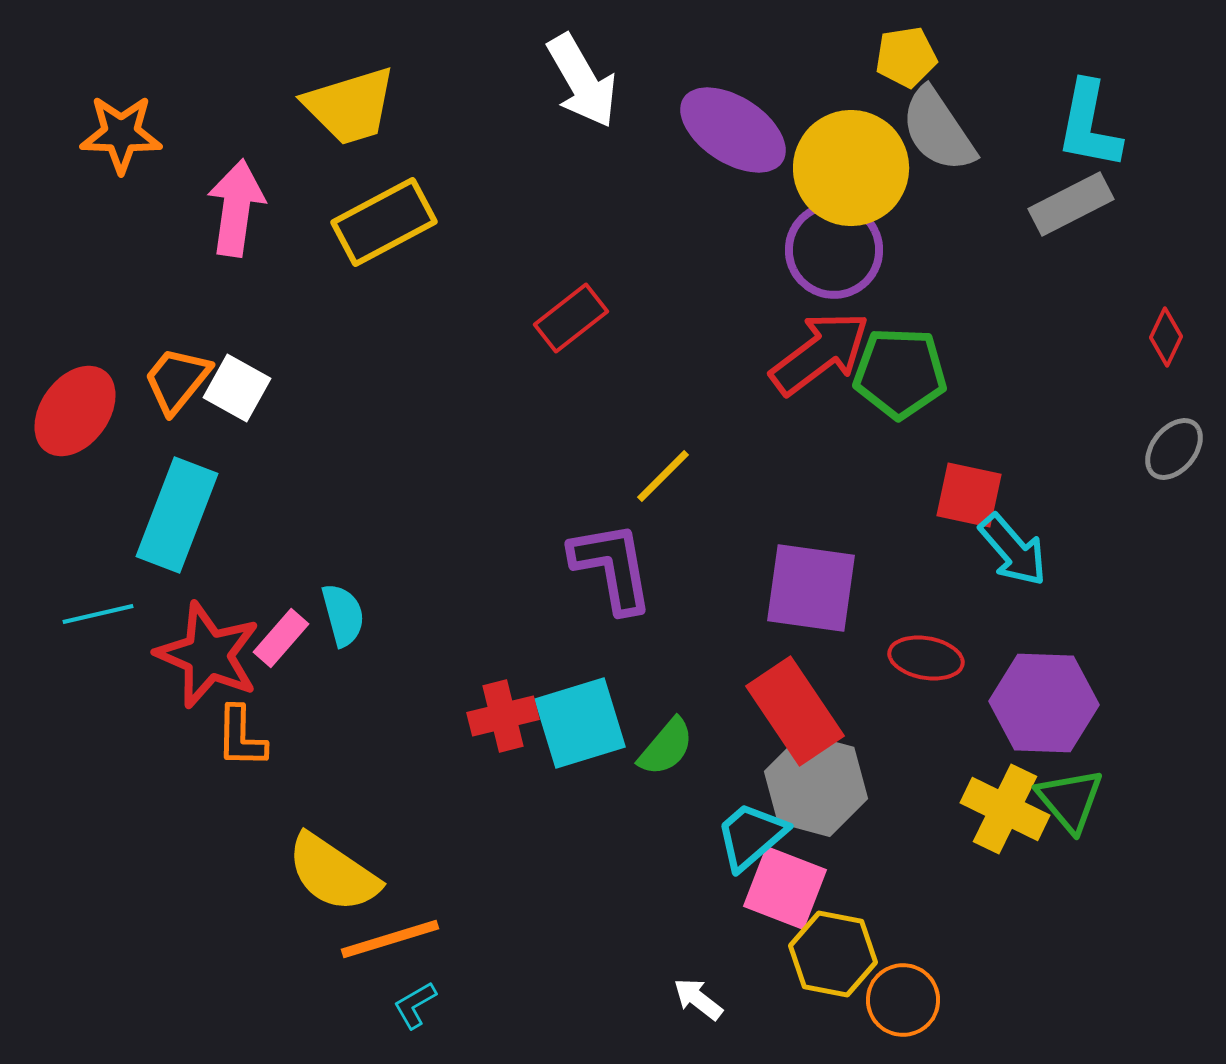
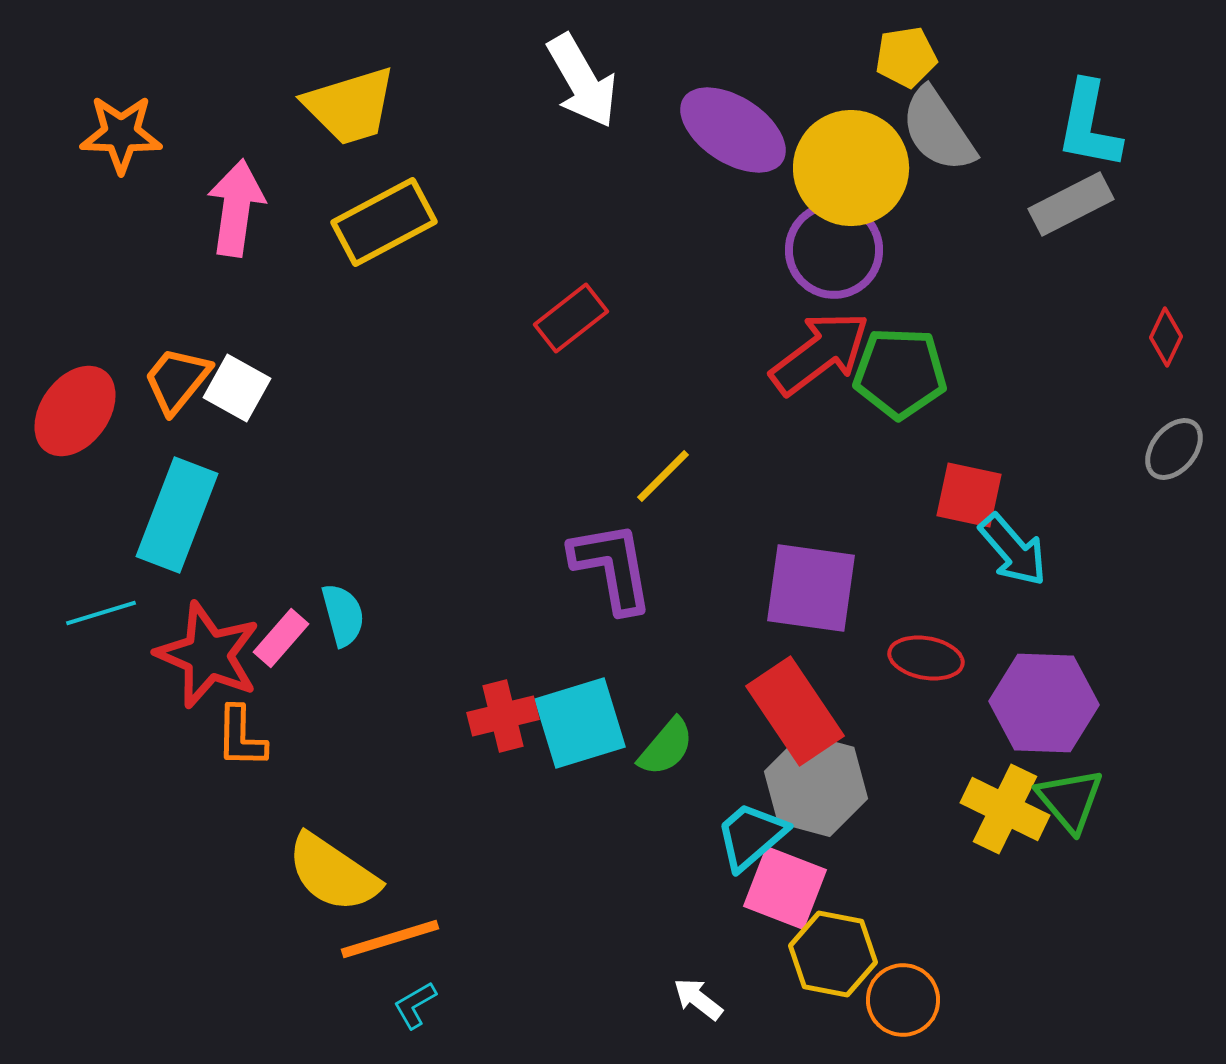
cyan line at (98, 614): moved 3 px right, 1 px up; rotated 4 degrees counterclockwise
